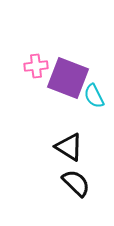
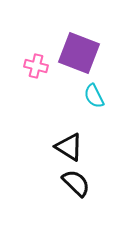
pink cross: rotated 20 degrees clockwise
purple square: moved 11 px right, 25 px up
